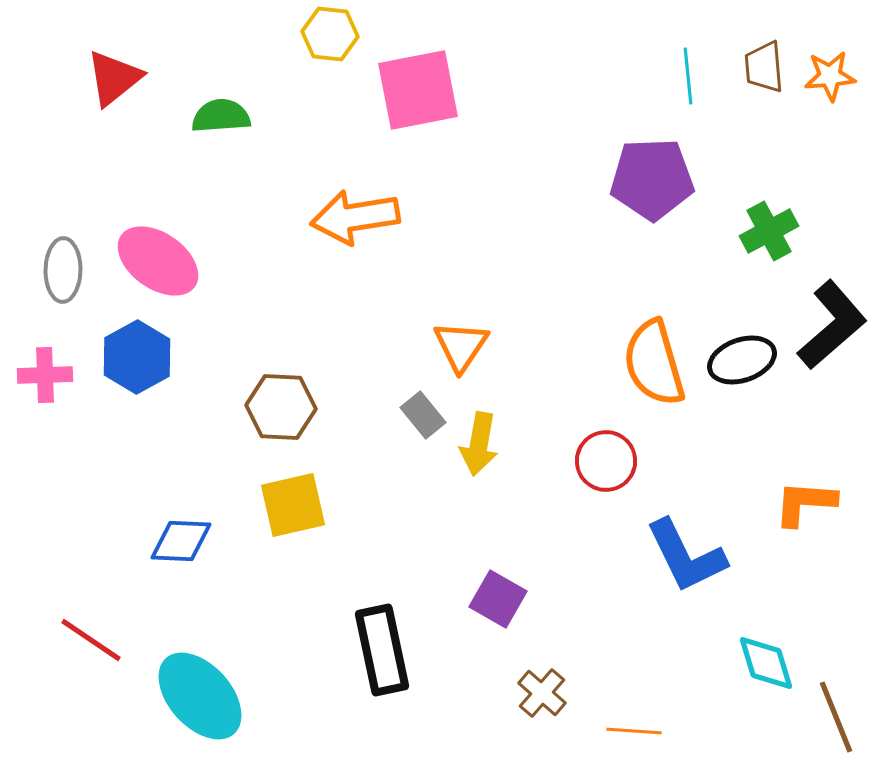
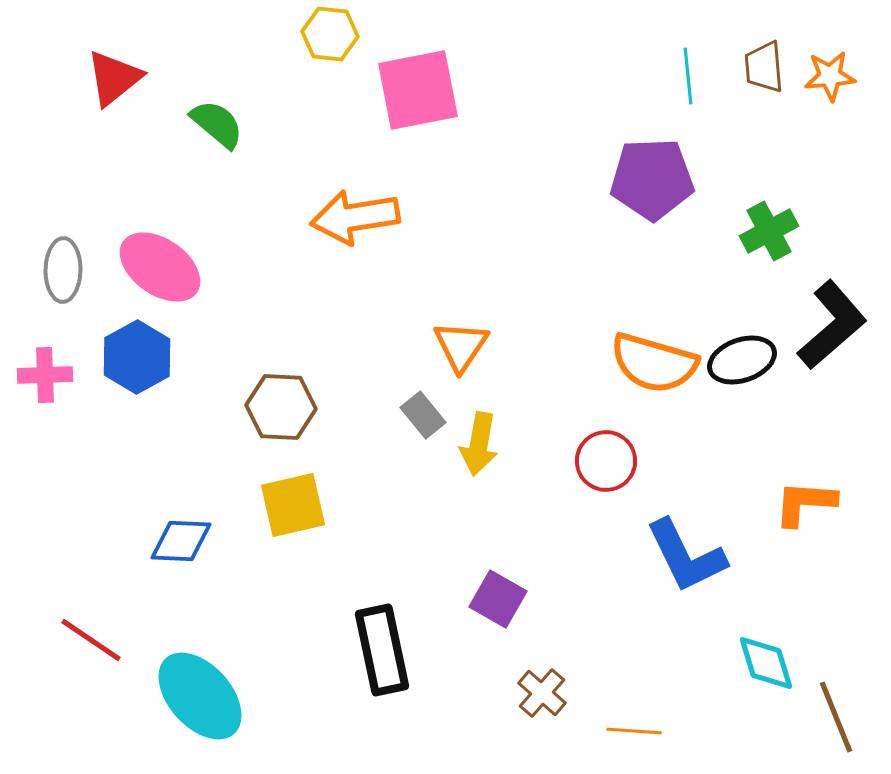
green semicircle: moved 4 px left, 8 px down; rotated 44 degrees clockwise
pink ellipse: moved 2 px right, 6 px down
orange semicircle: rotated 58 degrees counterclockwise
